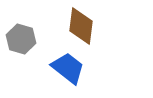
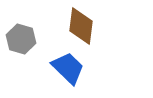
blue trapezoid: rotated 6 degrees clockwise
